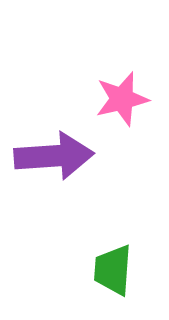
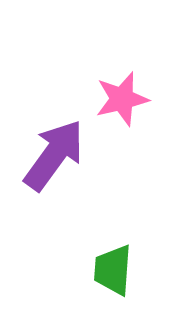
purple arrow: moved 1 px up; rotated 50 degrees counterclockwise
